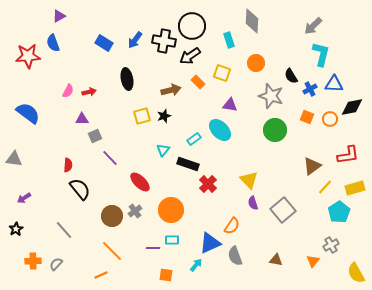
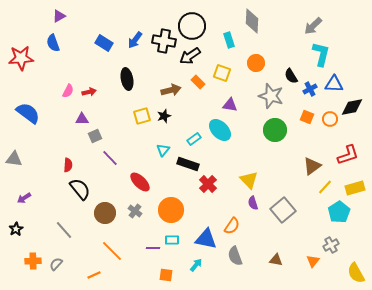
red star at (28, 56): moved 7 px left, 2 px down
red L-shape at (348, 155): rotated 10 degrees counterclockwise
gray cross at (135, 211): rotated 16 degrees counterclockwise
brown circle at (112, 216): moved 7 px left, 3 px up
blue triangle at (210, 243): moved 4 px left, 4 px up; rotated 35 degrees clockwise
orange line at (101, 275): moved 7 px left
